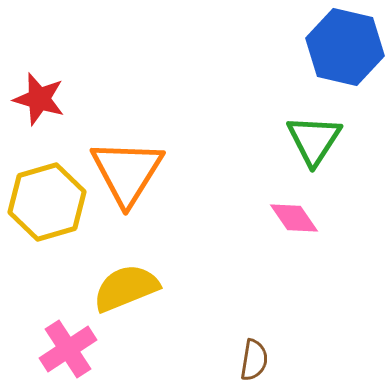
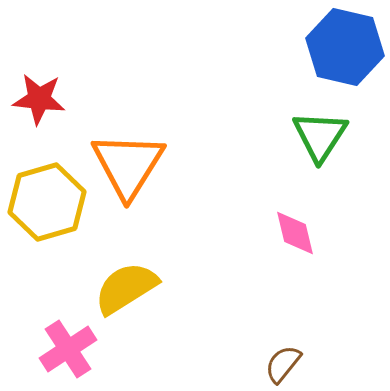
red star: rotated 10 degrees counterclockwise
green triangle: moved 6 px right, 4 px up
orange triangle: moved 1 px right, 7 px up
pink diamond: moved 1 px right, 15 px down; rotated 21 degrees clockwise
yellow semicircle: rotated 10 degrees counterclockwise
brown semicircle: moved 29 px right, 4 px down; rotated 150 degrees counterclockwise
